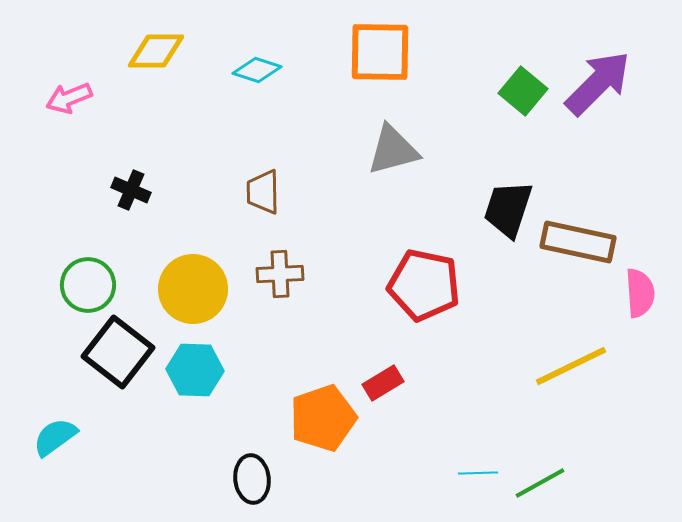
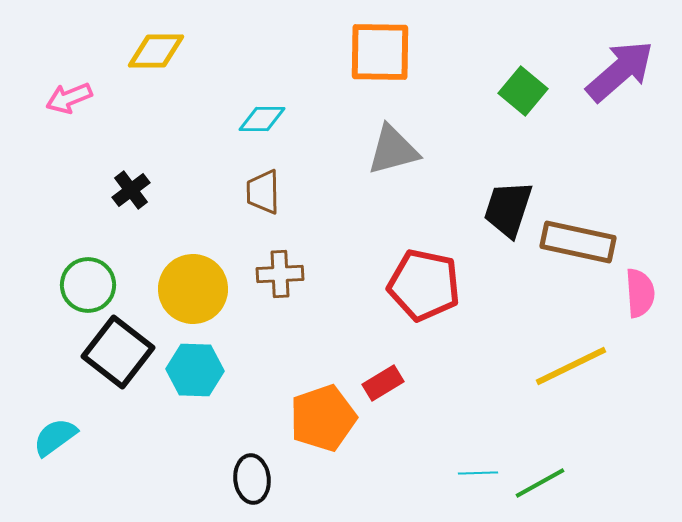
cyan diamond: moved 5 px right, 49 px down; rotated 18 degrees counterclockwise
purple arrow: moved 22 px right, 12 px up; rotated 4 degrees clockwise
black cross: rotated 30 degrees clockwise
